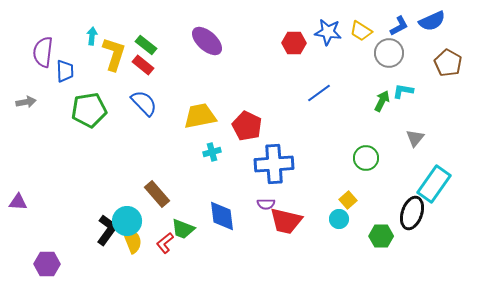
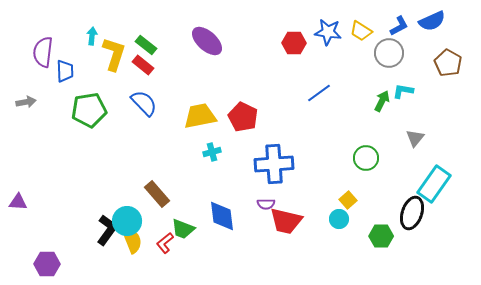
red pentagon at (247, 126): moved 4 px left, 9 px up
